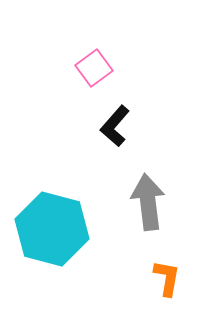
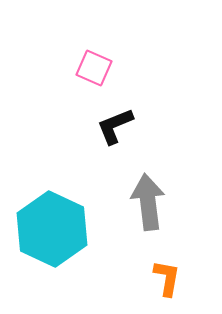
pink square: rotated 30 degrees counterclockwise
black L-shape: rotated 27 degrees clockwise
cyan hexagon: rotated 10 degrees clockwise
